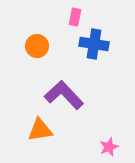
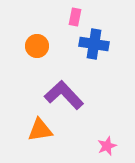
pink star: moved 2 px left, 1 px up
